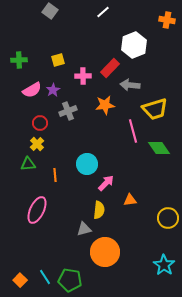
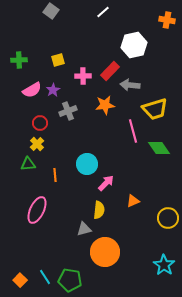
gray square: moved 1 px right
white hexagon: rotated 10 degrees clockwise
red rectangle: moved 3 px down
orange triangle: moved 3 px right, 1 px down; rotated 16 degrees counterclockwise
